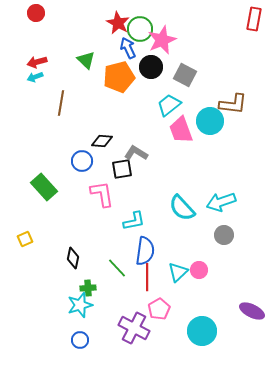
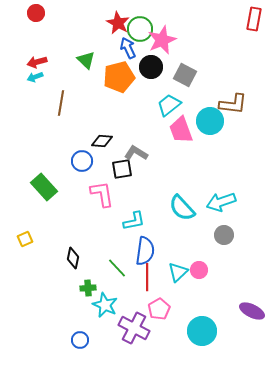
cyan star at (80, 305): moved 25 px right; rotated 30 degrees counterclockwise
